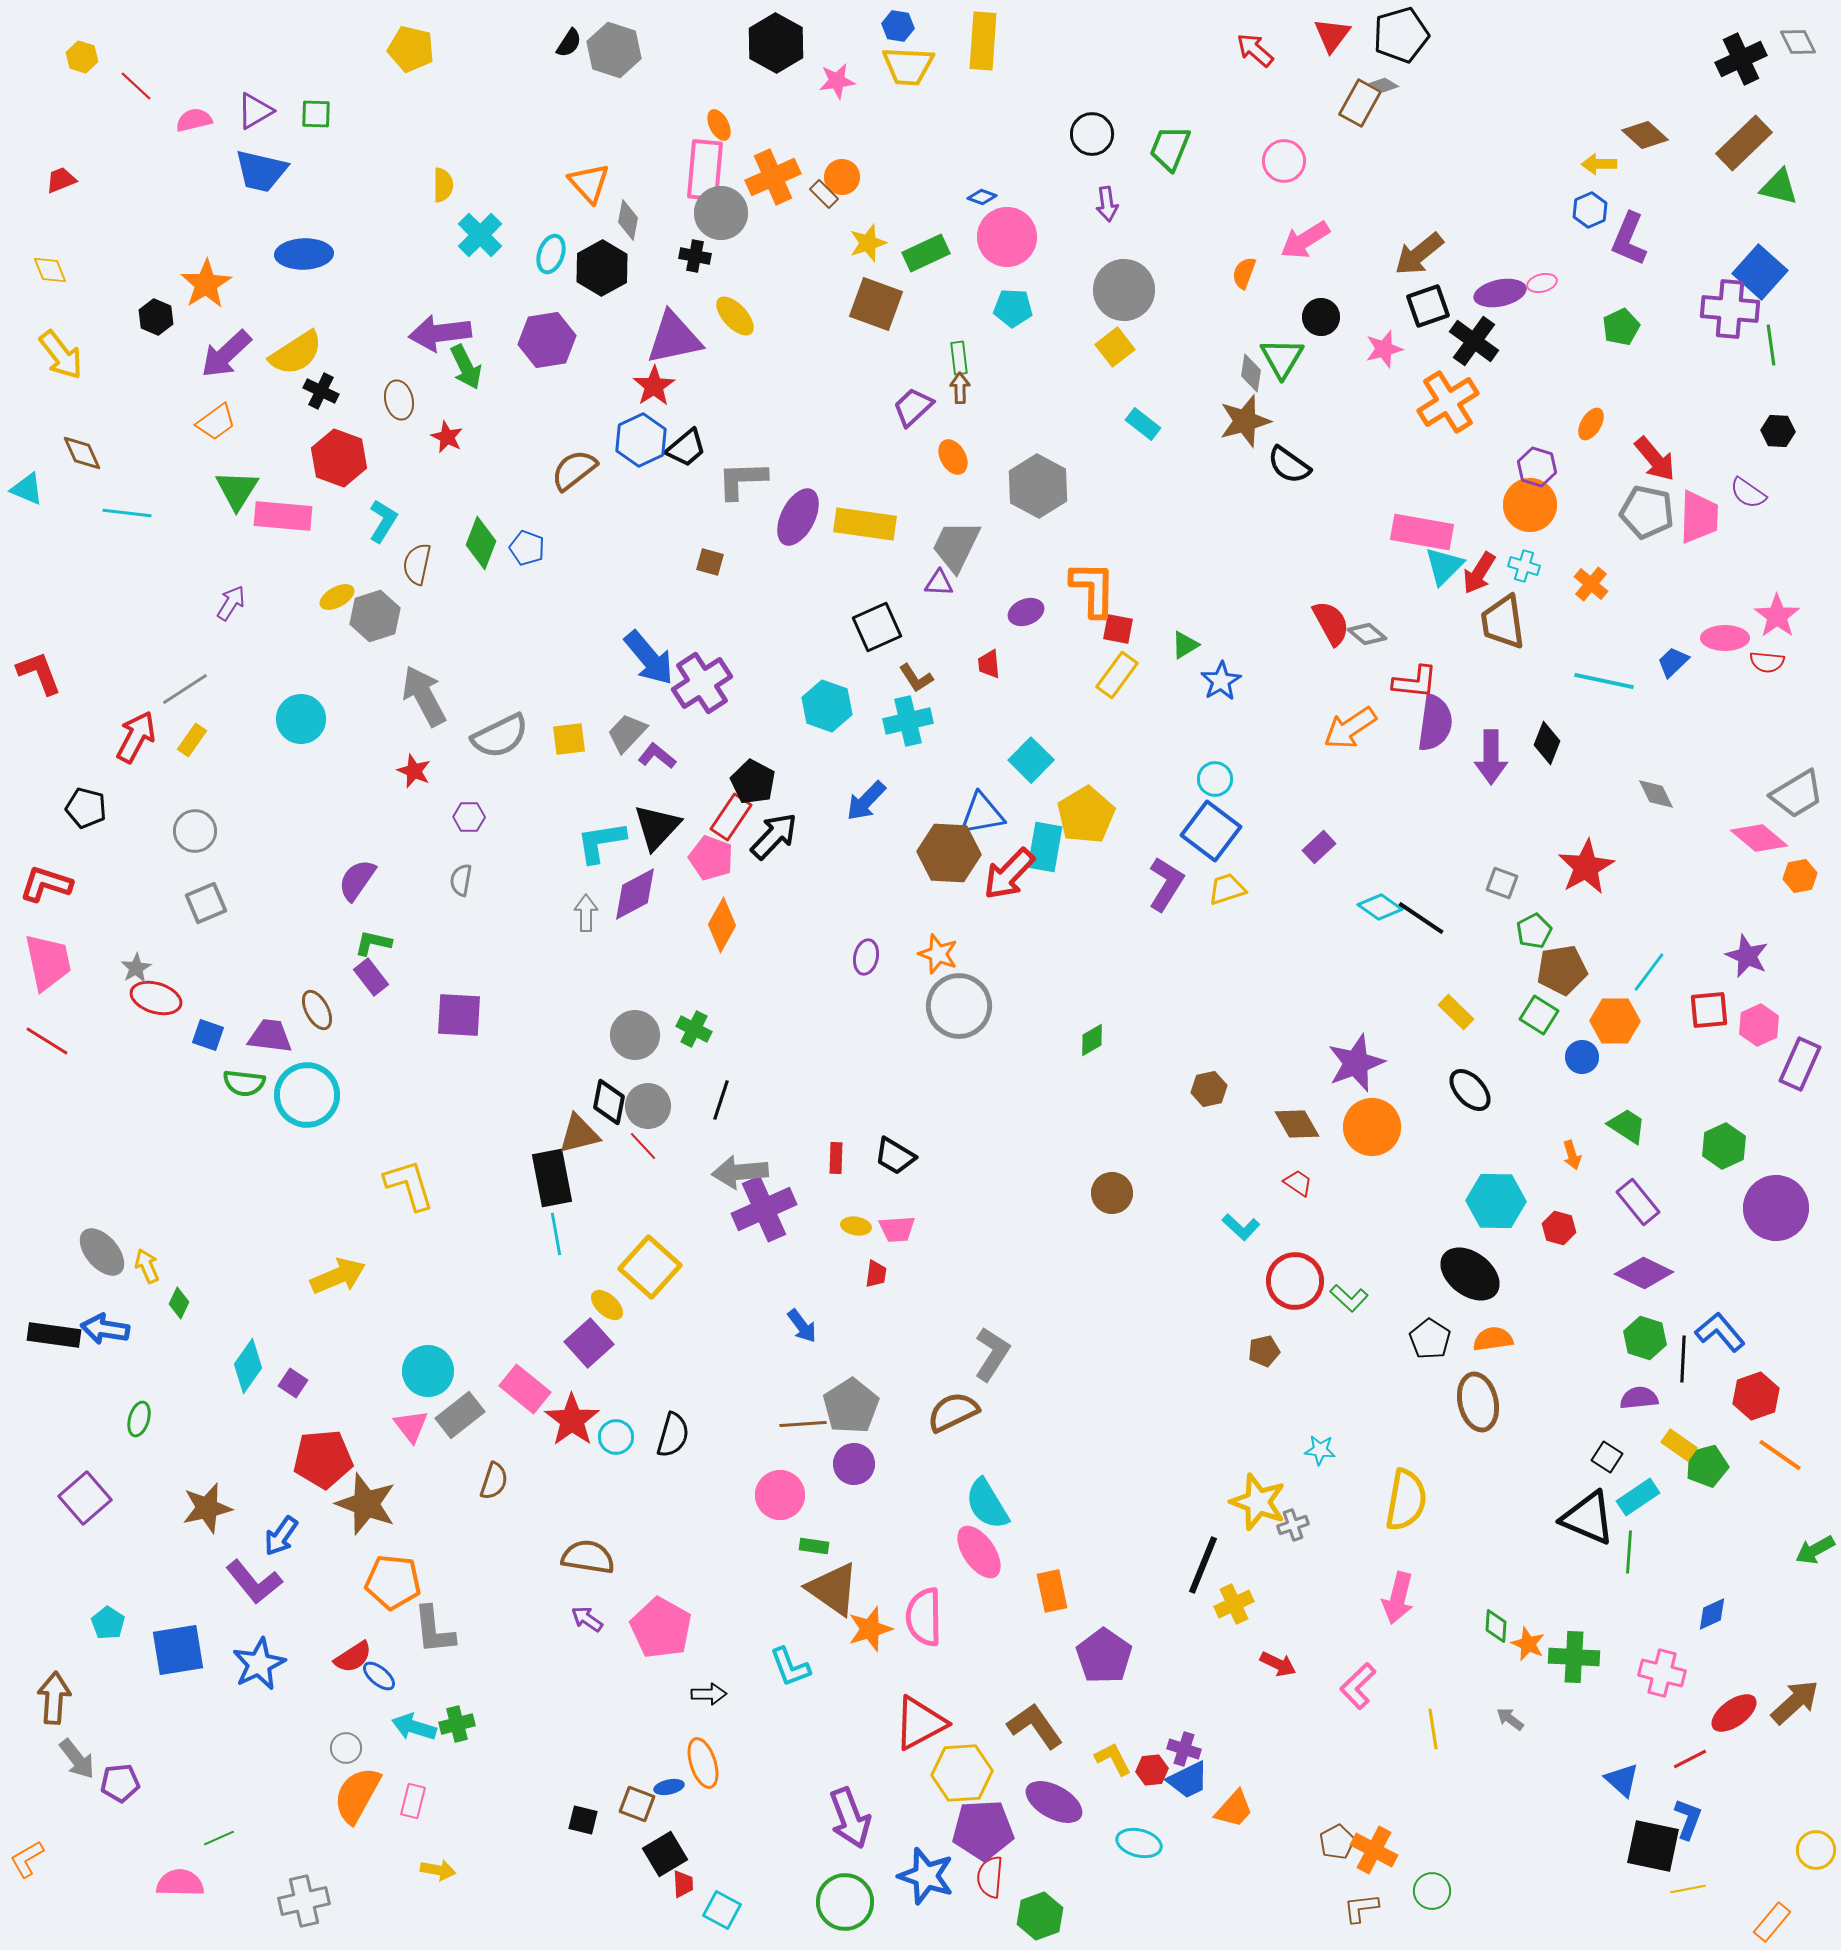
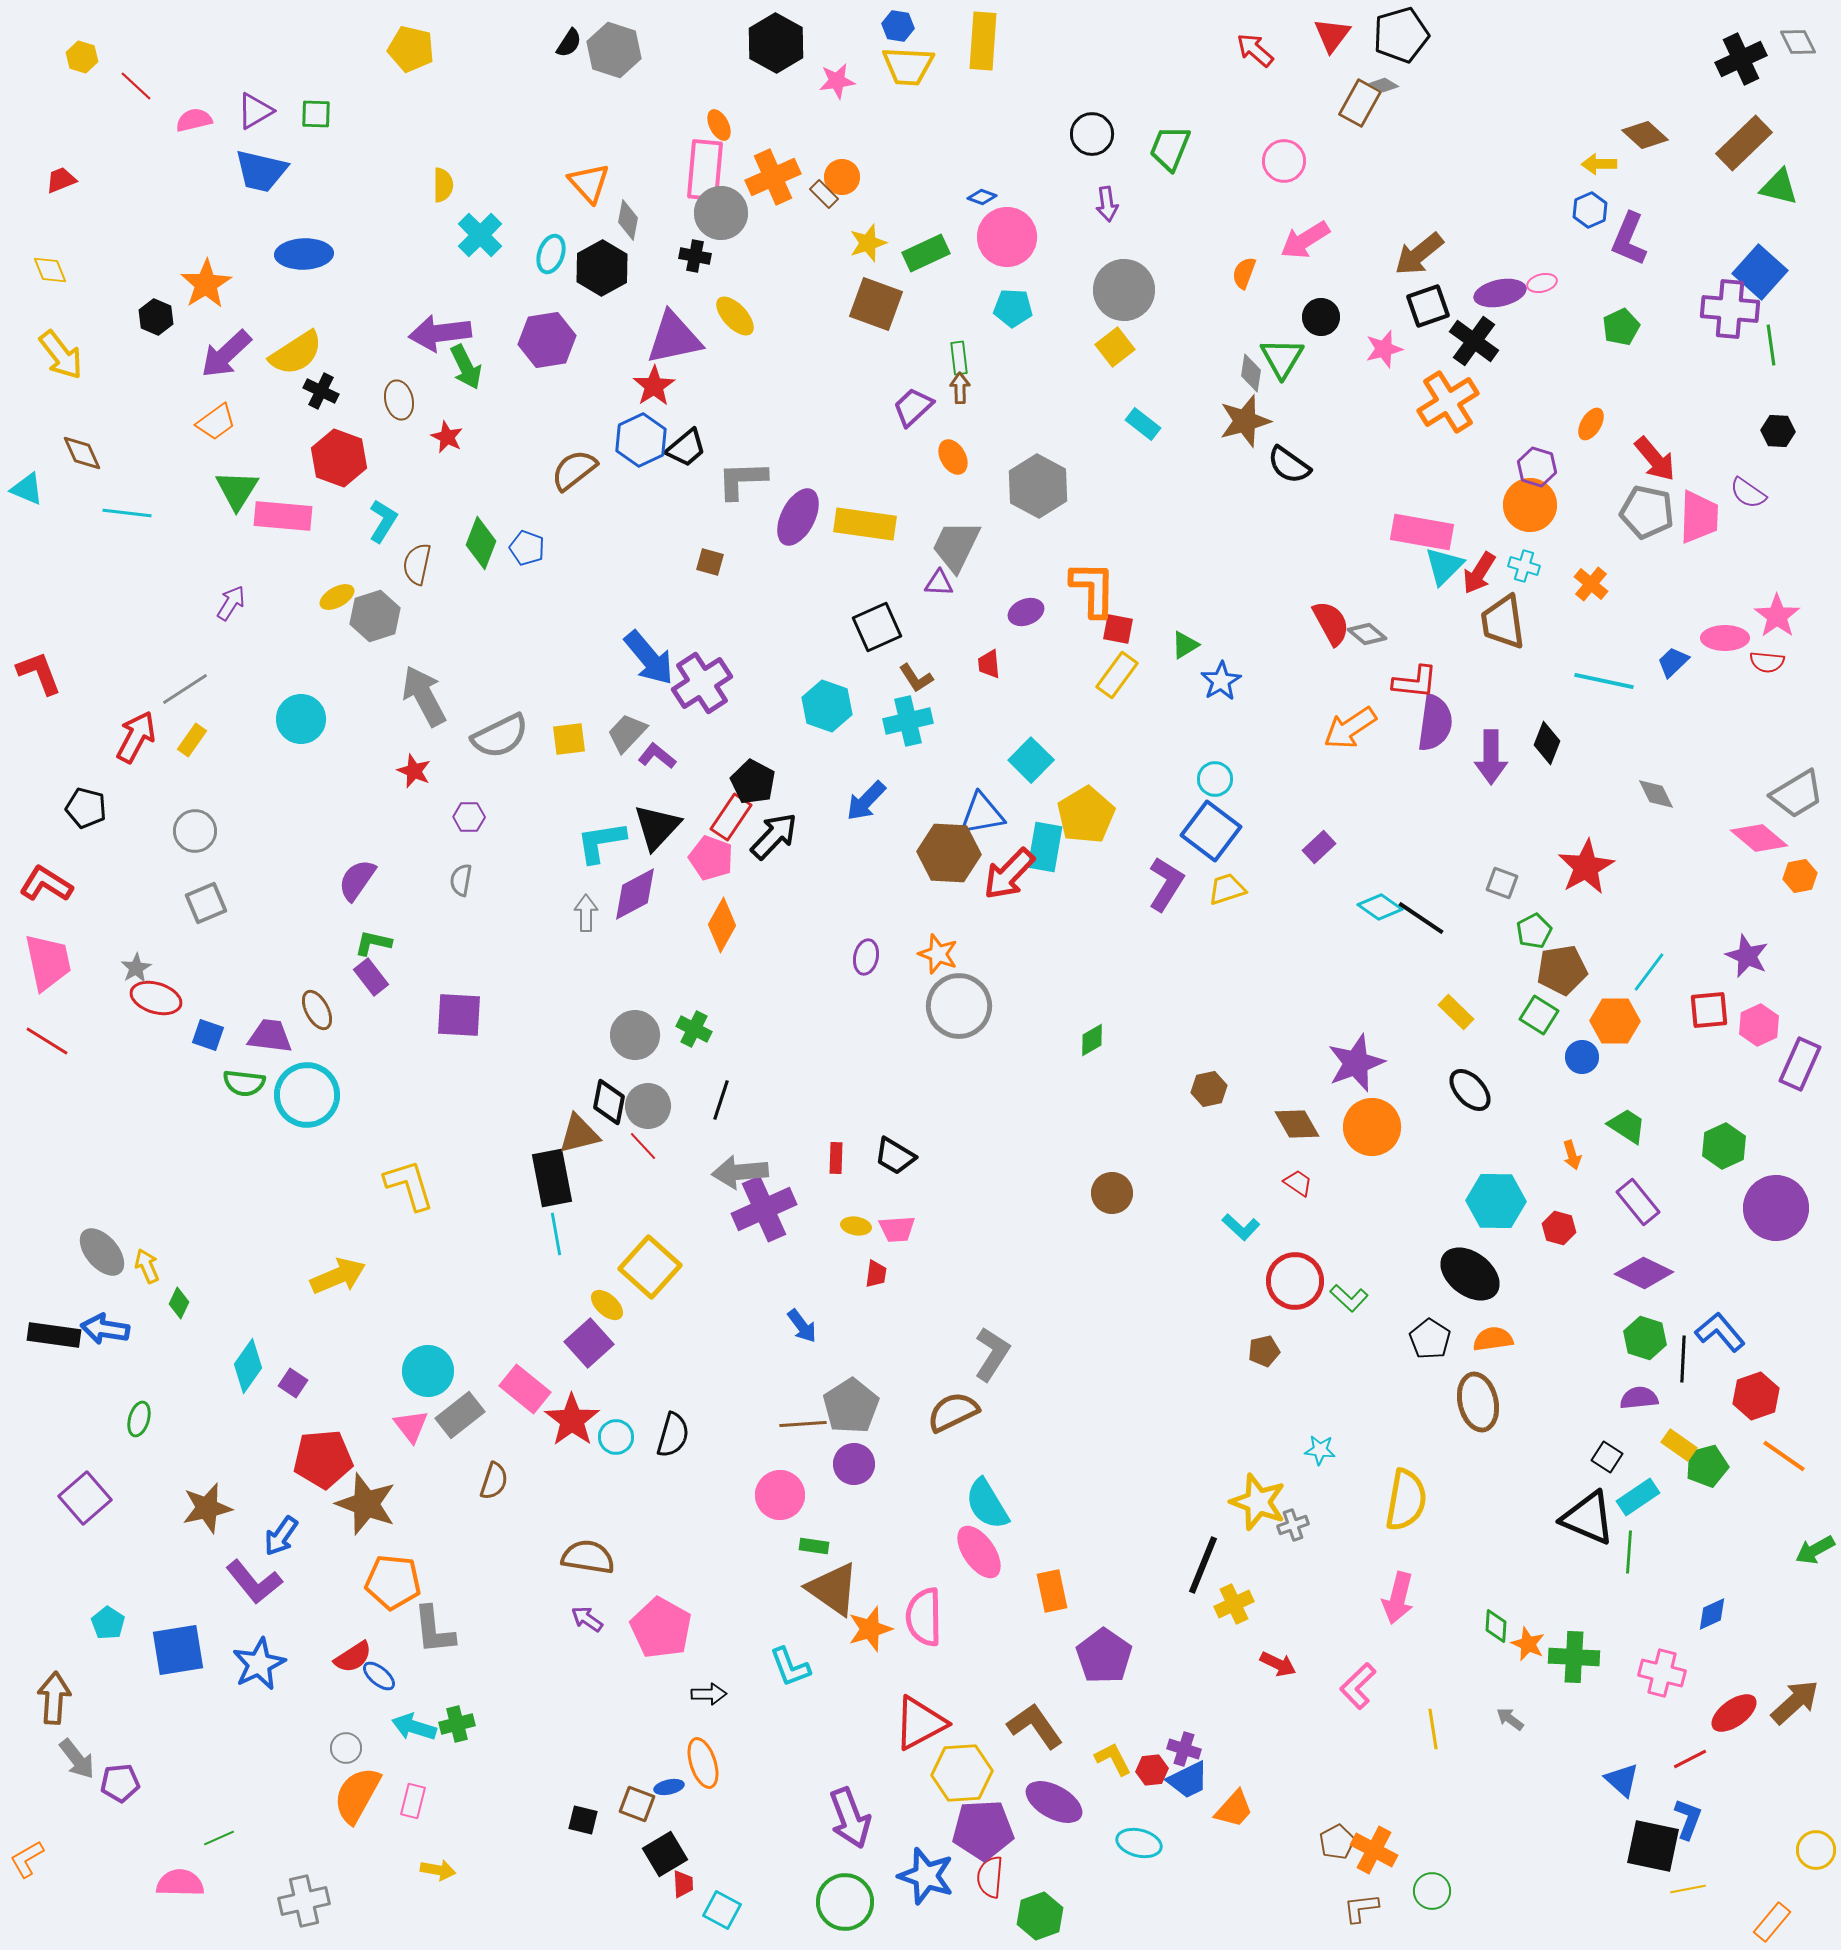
red L-shape at (46, 884): rotated 14 degrees clockwise
orange line at (1780, 1455): moved 4 px right, 1 px down
